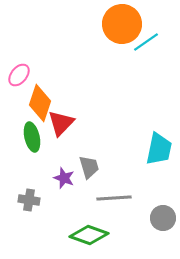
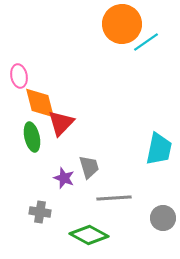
pink ellipse: moved 1 px down; rotated 50 degrees counterclockwise
orange diamond: rotated 33 degrees counterclockwise
gray cross: moved 11 px right, 12 px down
green diamond: rotated 9 degrees clockwise
